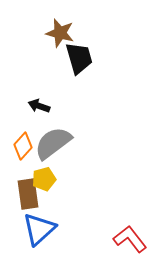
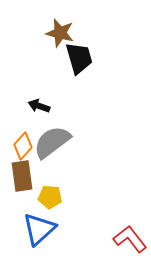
gray semicircle: moved 1 px left, 1 px up
yellow pentagon: moved 6 px right, 18 px down; rotated 20 degrees clockwise
brown rectangle: moved 6 px left, 18 px up
